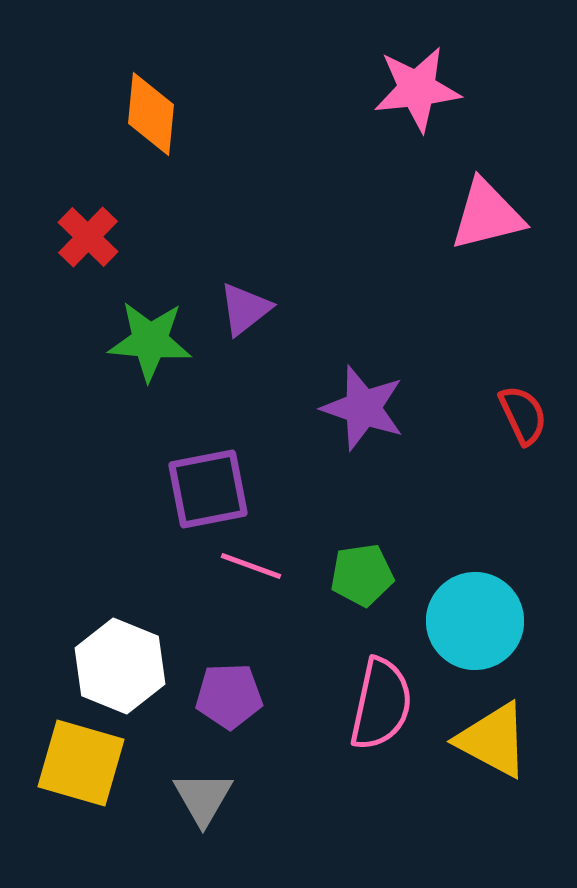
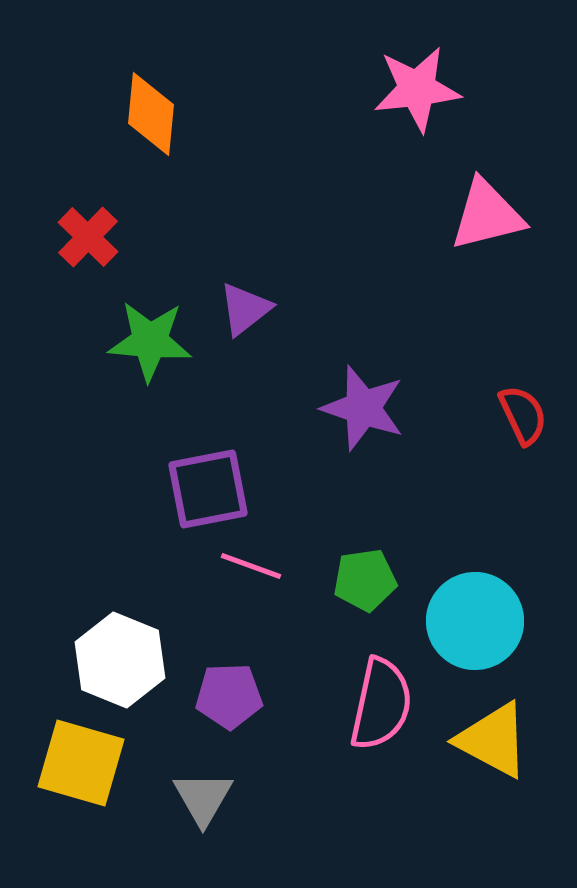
green pentagon: moved 3 px right, 5 px down
white hexagon: moved 6 px up
